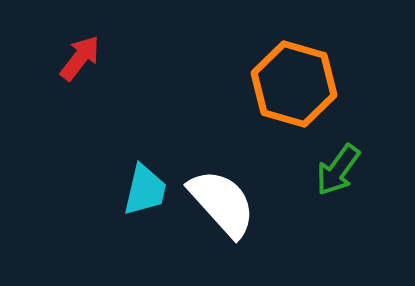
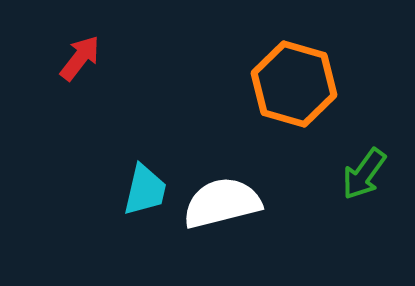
green arrow: moved 26 px right, 4 px down
white semicircle: rotated 62 degrees counterclockwise
